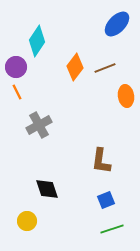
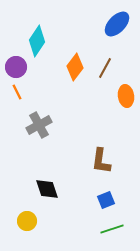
brown line: rotated 40 degrees counterclockwise
